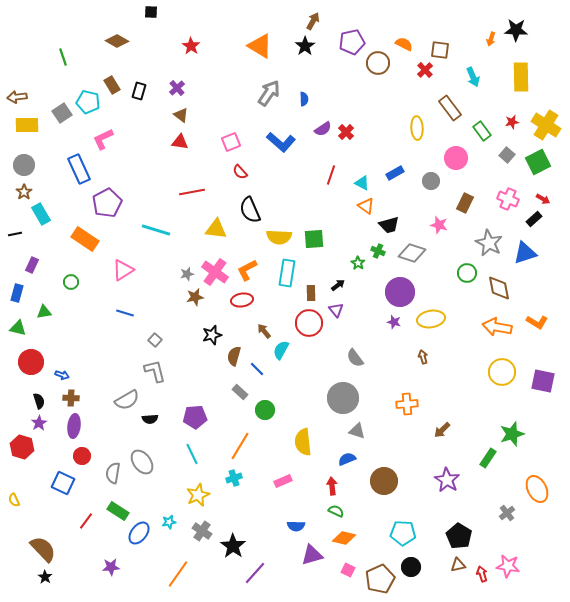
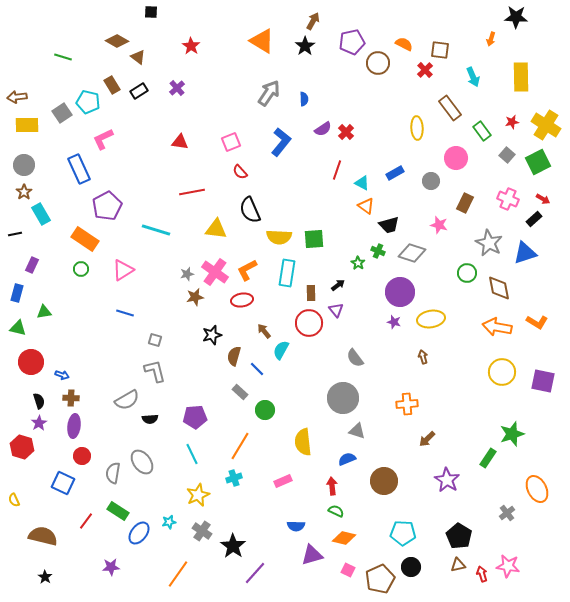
black star at (516, 30): moved 13 px up
orange triangle at (260, 46): moved 2 px right, 5 px up
green line at (63, 57): rotated 54 degrees counterclockwise
black rectangle at (139, 91): rotated 42 degrees clockwise
brown triangle at (181, 115): moved 43 px left, 58 px up
blue L-shape at (281, 142): rotated 92 degrees counterclockwise
red line at (331, 175): moved 6 px right, 5 px up
purple pentagon at (107, 203): moved 3 px down
green circle at (71, 282): moved 10 px right, 13 px up
gray square at (155, 340): rotated 24 degrees counterclockwise
brown arrow at (442, 430): moved 15 px left, 9 px down
brown semicircle at (43, 549): moved 13 px up; rotated 32 degrees counterclockwise
